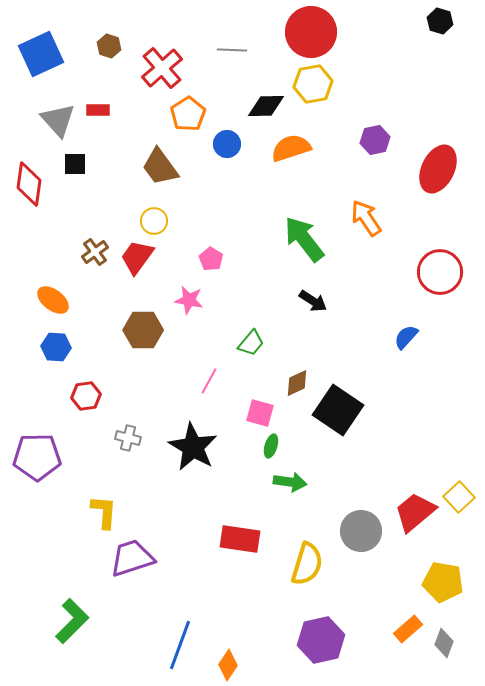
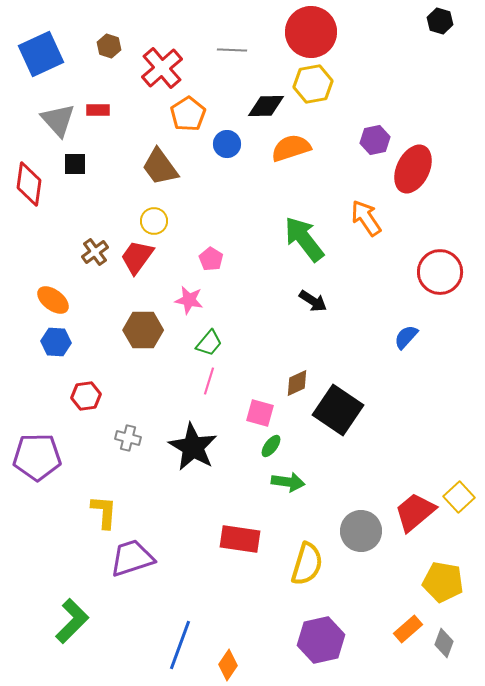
red ellipse at (438, 169): moved 25 px left
green trapezoid at (251, 343): moved 42 px left
blue hexagon at (56, 347): moved 5 px up
pink line at (209, 381): rotated 12 degrees counterclockwise
green ellipse at (271, 446): rotated 20 degrees clockwise
green arrow at (290, 482): moved 2 px left
